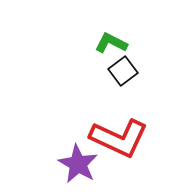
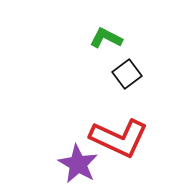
green L-shape: moved 5 px left, 5 px up
black square: moved 4 px right, 3 px down
